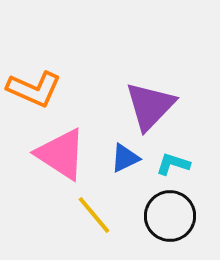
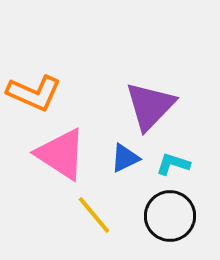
orange L-shape: moved 4 px down
